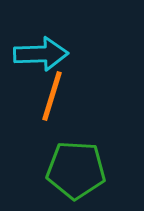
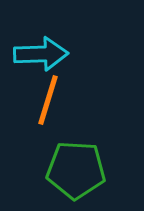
orange line: moved 4 px left, 4 px down
